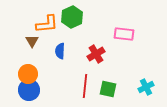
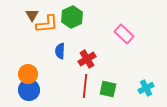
pink rectangle: rotated 36 degrees clockwise
brown triangle: moved 26 px up
red cross: moved 9 px left, 5 px down
cyan cross: moved 1 px down
